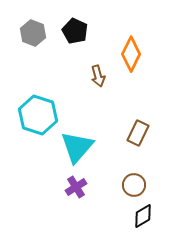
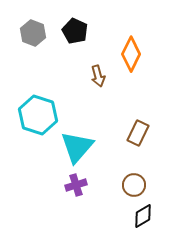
purple cross: moved 2 px up; rotated 15 degrees clockwise
